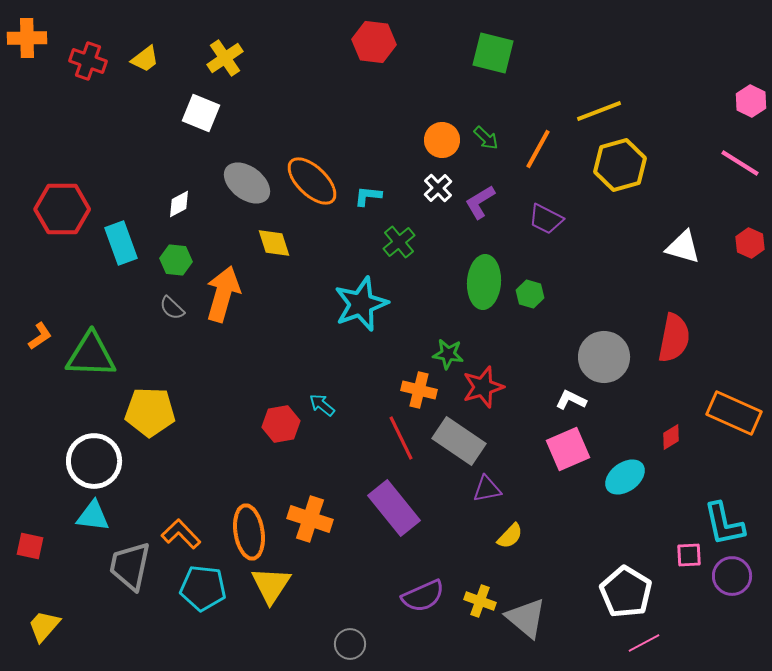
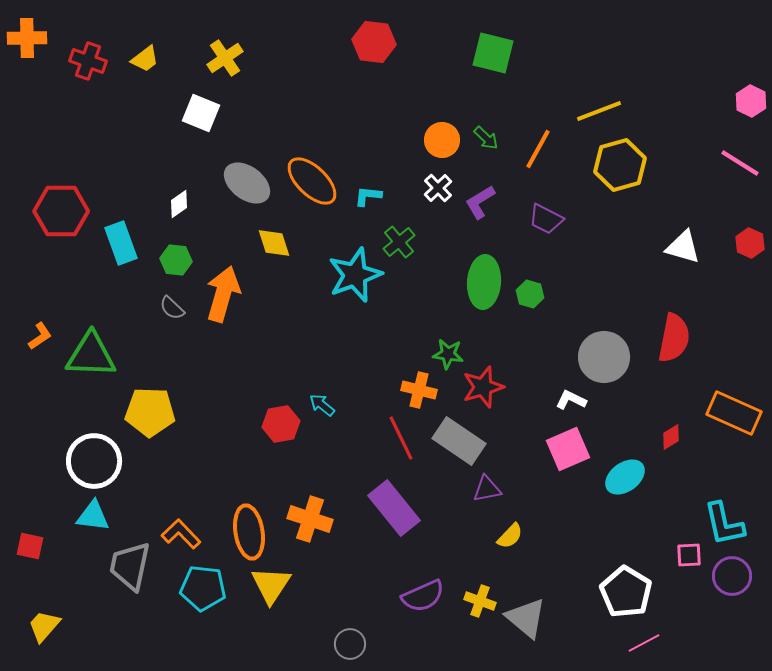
white diamond at (179, 204): rotated 8 degrees counterclockwise
red hexagon at (62, 209): moved 1 px left, 2 px down
cyan star at (361, 304): moved 6 px left, 29 px up
